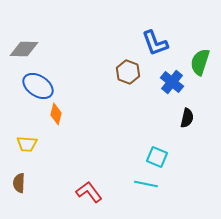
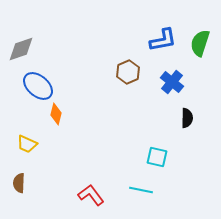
blue L-shape: moved 8 px right, 3 px up; rotated 80 degrees counterclockwise
gray diamond: moved 3 px left; rotated 20 degrees counterclockwise
green semicircle: moved 19 px up
brown hexagon: rotated 15 degrees clockwise
blue ellipse: rotated 8 degrees clockwise
black semicircle: rotated 12 degrees counterclockwise
yellow trapezoid: rotated 20 degrees clockwise
cyan square: rotated 10 degrees counterclockwise
cyan line: moved 5 px left, 6 px down
red L-shape: moved 2 px right, 3 px down
